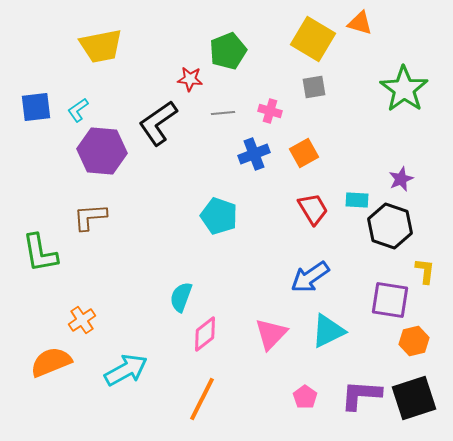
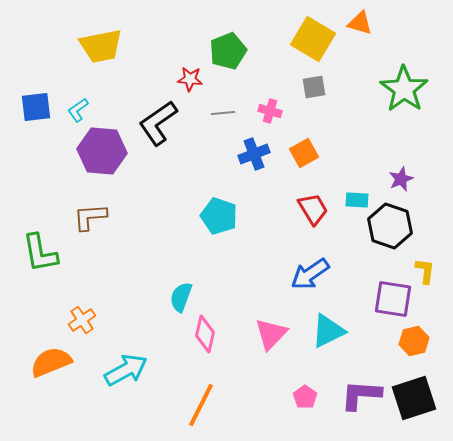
blue arrow: moved 3 px up
purple square: moved 3 px right, 1 px up
pink diamond: rotated 39 degrees counterclockwise
orange line: moved 1 px left, 6 px down
